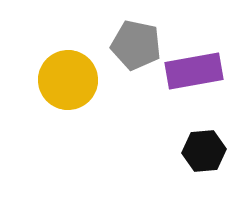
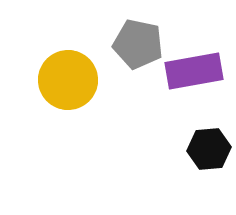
gray pentagon: moved 2 px right, 1 px up
black hexagon: moved 5 px right, 2 px up
